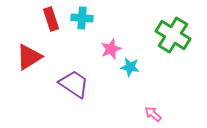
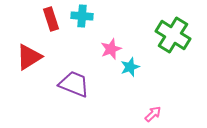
cyan cross: moved 2 px up
cyan star: rotated 30 degrees counterclockwise
purple trapezoid: rotated 12 degrees counterclockwise
pink arrow: rotated 96 degrees clockwise
